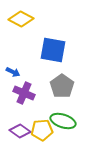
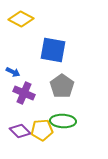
green ellipse: rotated 15 degrees counterclockwise
purple diamond: rotated 10 degrees clockwise
